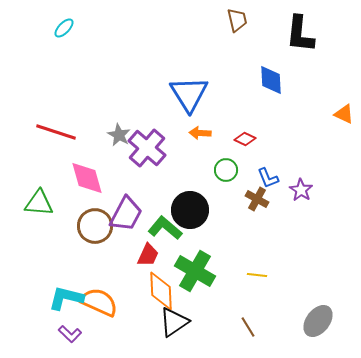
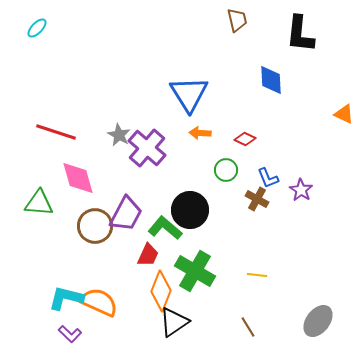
cyan ellipse: moved 27 px left
pink diamond: moved 9 px left
orange diamond: rotated 24 degrees clockwise
